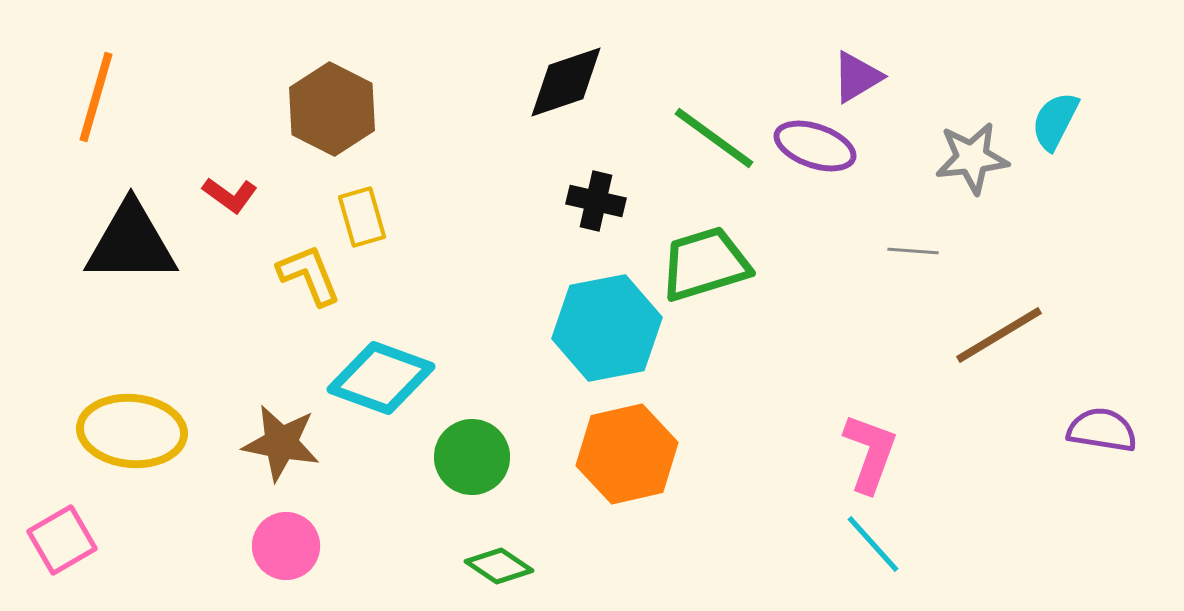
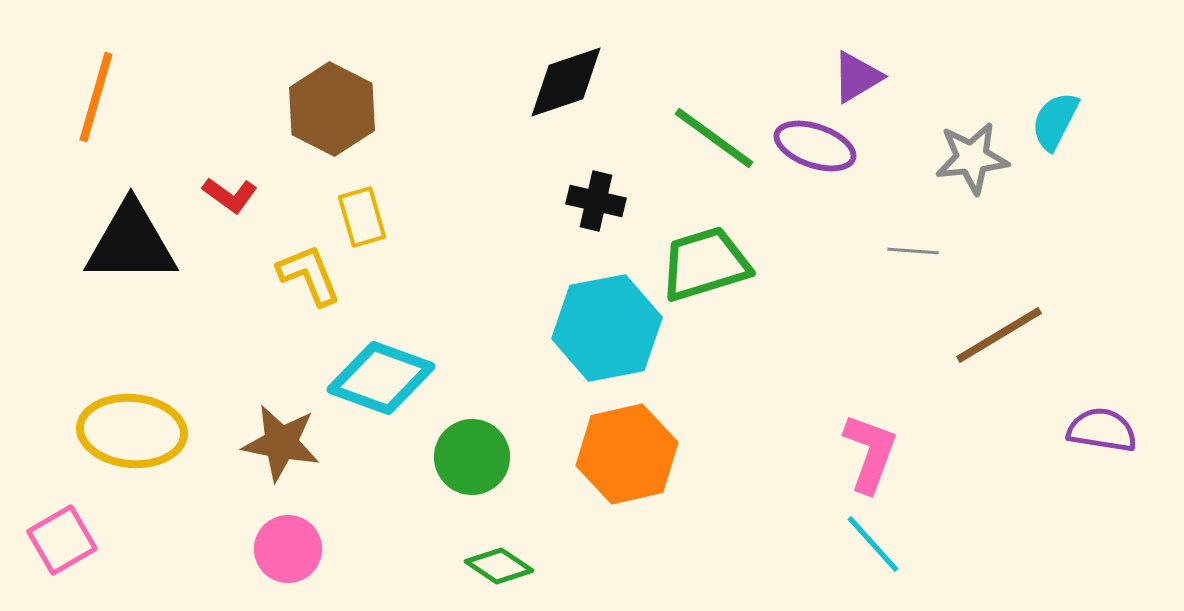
pink circle: moved 2 px right, 3 px down
